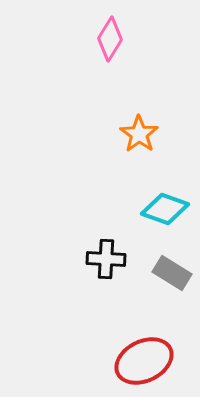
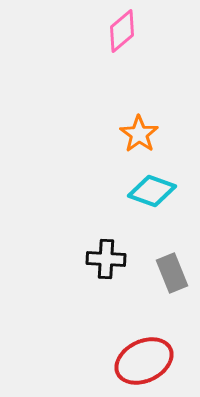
pink diamond: moved 12 px right, 8 px up; rotated 18 degrees clockwise
cyan diamond: moved 13 px left, 18 px up
gray rectangle: rotated 36 degrees clockwise
